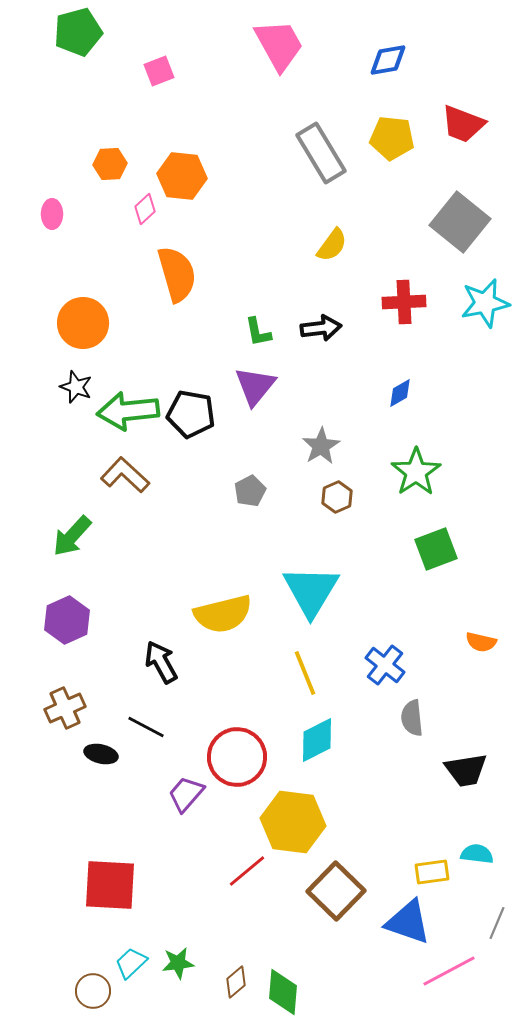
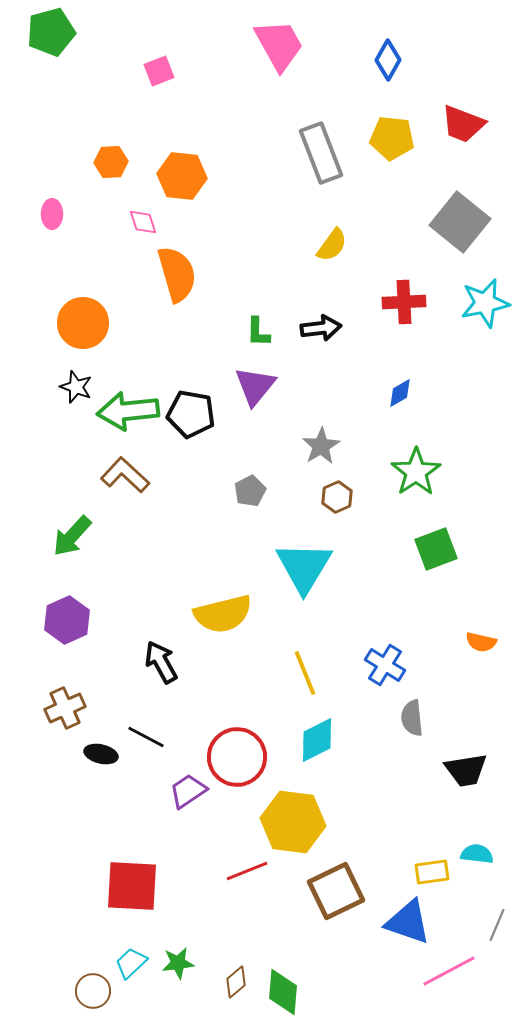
green pentagon at (78, 32): moved 27 px left
blue diamond at (388, 60): rotated 51 degrees counterclockwise
gray rectangle at (321, 153): rotated 10 degrees clockwise
orange hexagon at (110, 164): moved 1 px right, 2 px up
pink diamond at (145, 209): moved 2 px left, 13 px down; rotated 64 degrees counterclockwise
green L-shape at (258, 332): rotated 12 degrees clockwise
cyan triangle at (311, 591): moved 7 px left, 24 px up
blue cross at (385, 665): rotated 6 degrees counterclockwise
black line at (146, 727): moved 10 px down
purple trapezoid at (186, 794): moved 2 px right, 3 px up; rotated 15 degrees clockwise
red line at (247, 871): rotated 18 degrees clockwise
red square at (110, 885): moved 22 px right, 1 px down
brown square at (336, 891): rotated 20 degrees clockwise
gray line at (497, 923): moved 2 px down
